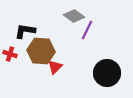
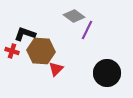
black L-shape: moved 3 px down; rotated 10 degrees clockwise
red cross: moved 2 px right, 3 px up
red triangle: moved 1 px right, 2 px down
